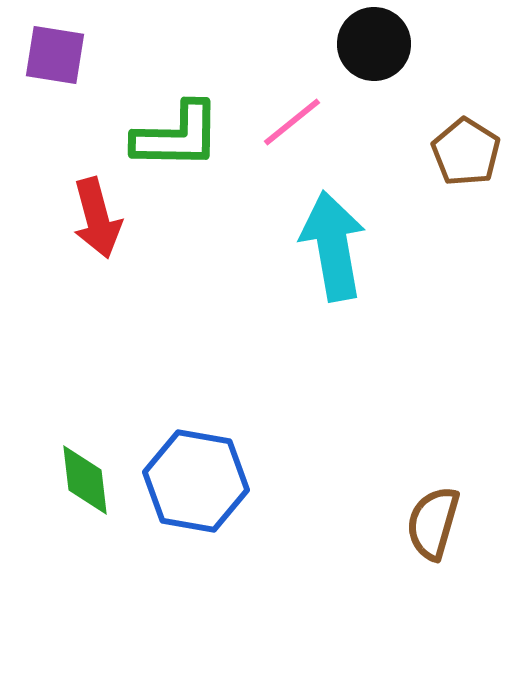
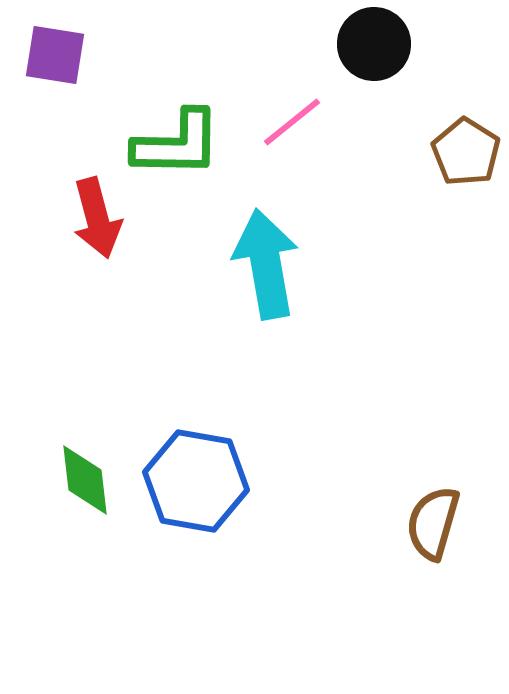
green L-shape: moved 8 px down
cyan arrow: moved 67 px left, 18 px down
